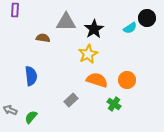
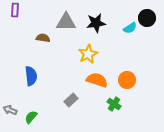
black star: moved 2 px right, 6 px up; rotated 24 degrees clockwise
